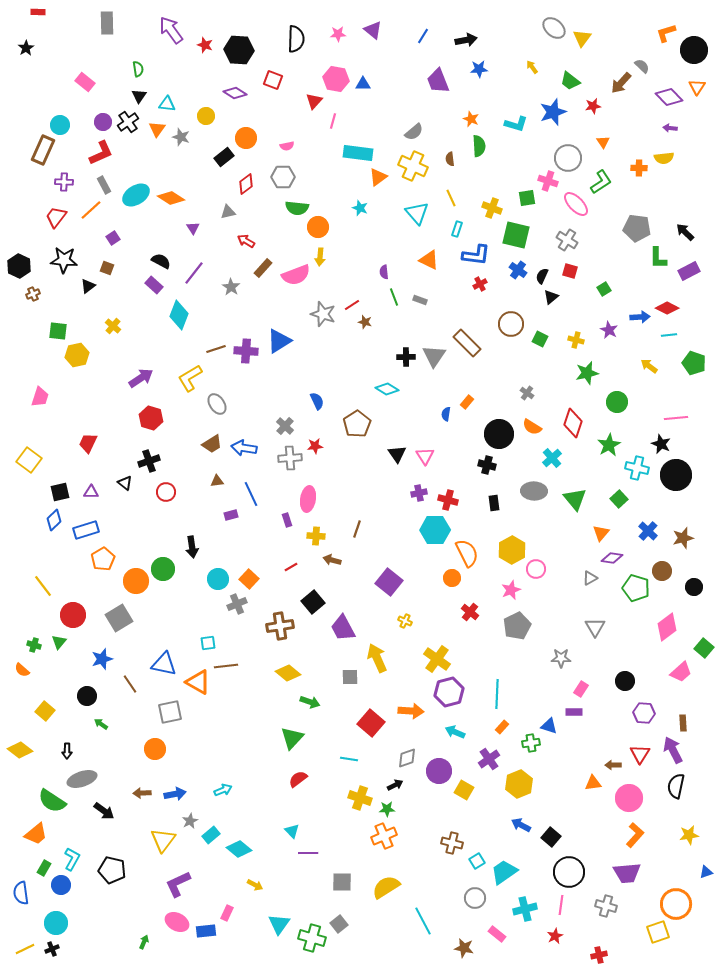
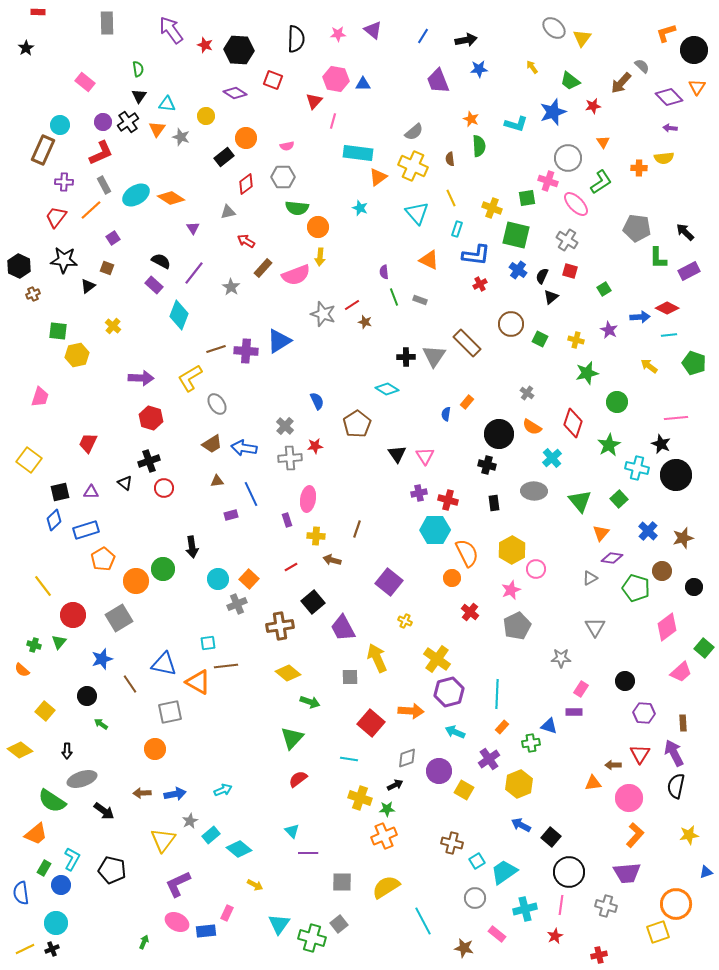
purple arrow at (141, 378): rotated 35 degrees clockwise
red circle at (166, 492): moved 2 px left, 4 px up
green triangle at (575, 499): moved 5 px right, 2 px down
purple arrow at (673, 750): moved 1 px right, 3 px down
